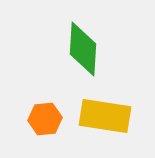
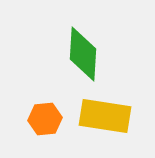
green diamond: moved 5 px down
